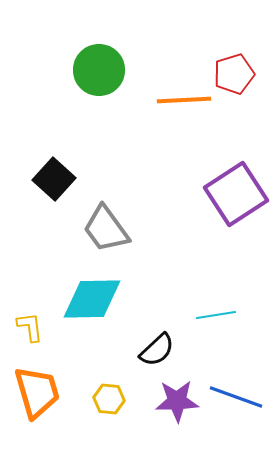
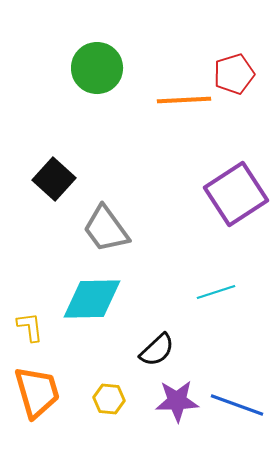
green circle: moved 2 px left, 2 px up
cyan line: moved 23 px up; rotated 9 degrees counterclockwise
blue line: moved 1 px right, 8 px down
